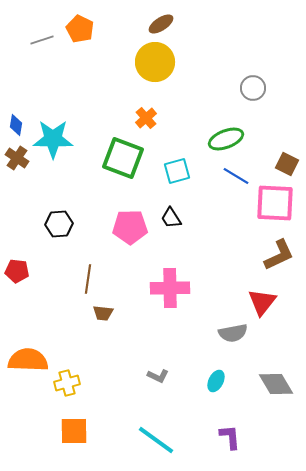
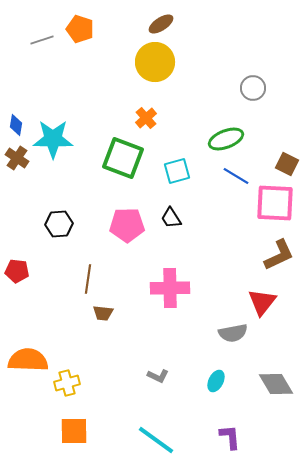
orange pentagon: rotated 8 degrees counterclockwise
pink pentagon: moved 3 px left, 2 px up
